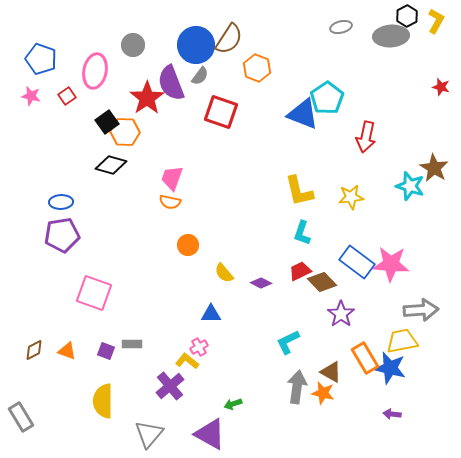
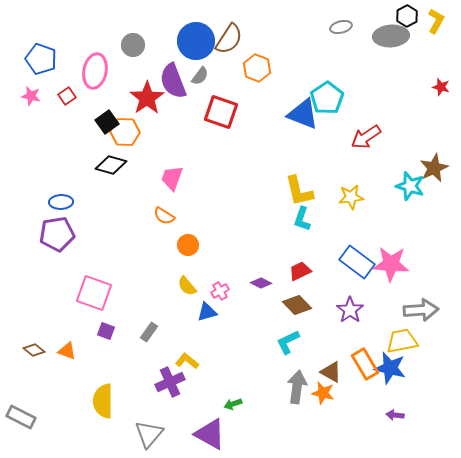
blue circle at (196, 45): moved 4 px up
purple semicircle at (171, 83): moved 2 px right, 2 px up
red arrow at (366, 137): rotated 44 degrees clockwise
brown star at (434, 168): rotated 16 degrees clockwise
orange semicircle at (170, 202): moved 6 px left, 14 px down; rotated 20 degrees clockwise
cyan L-shape at (302, 233): moved 14 px up
purple pentagon at (62, 235): moved 5 px left, 1 px up
yellow semicircle at (224, 273): moved 37 px left, 13 px down
brown diamond at (322, 282): moved 25 px left, 23 px down
blue triangle at (211, 314): moved 4 px left, 2 px up; rotated 15 degrees counterclockwise
purple star at (341, 314): moved 9 px right, 4 px up
gray rectangle at (132, 344): moved 17 px right, 12 px up; rotated 54 degrees counterclockwise
pink cross at (199, 347): moved 21 px right, 56 px up
brown diamond at (34, 350): rotated 65 degrees clockwise
purple square at (106, 351): moved 20 px up
orange rectangle at (365, 358): moved 6 px down
purple cross at (170, 386): moved 4 px up; rotated 16 degrees clockwise
purple arrow at (392, 414): moved 3 px right, 1 px down
gray rectangle at (21, 417): rotated 32 degrees counterclockwise
